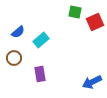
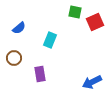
blue semicircle: moved 1 px right, 4 px up
cyan rectangle: moved 9 px right; rotated 28 degrees counterclockwise
